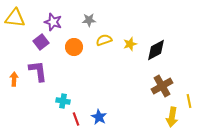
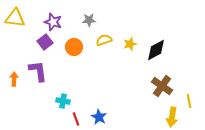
purple square: moved 4 px right
brown cross: rotated 25 degrees counterclockwise
